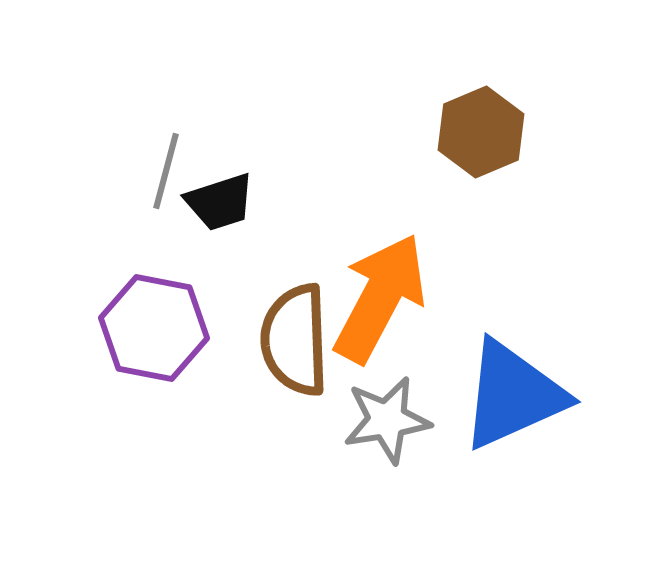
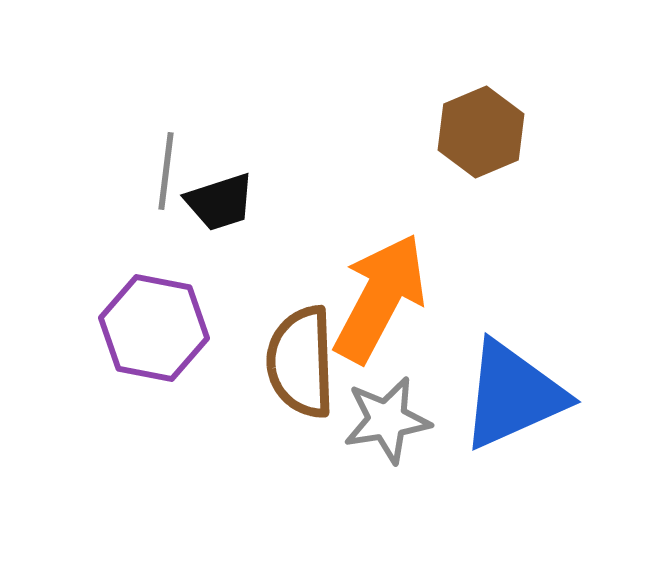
gray line: rotated 8 degrees counterclockwise
brown semicircle: moved 6 px right, 22 px down
